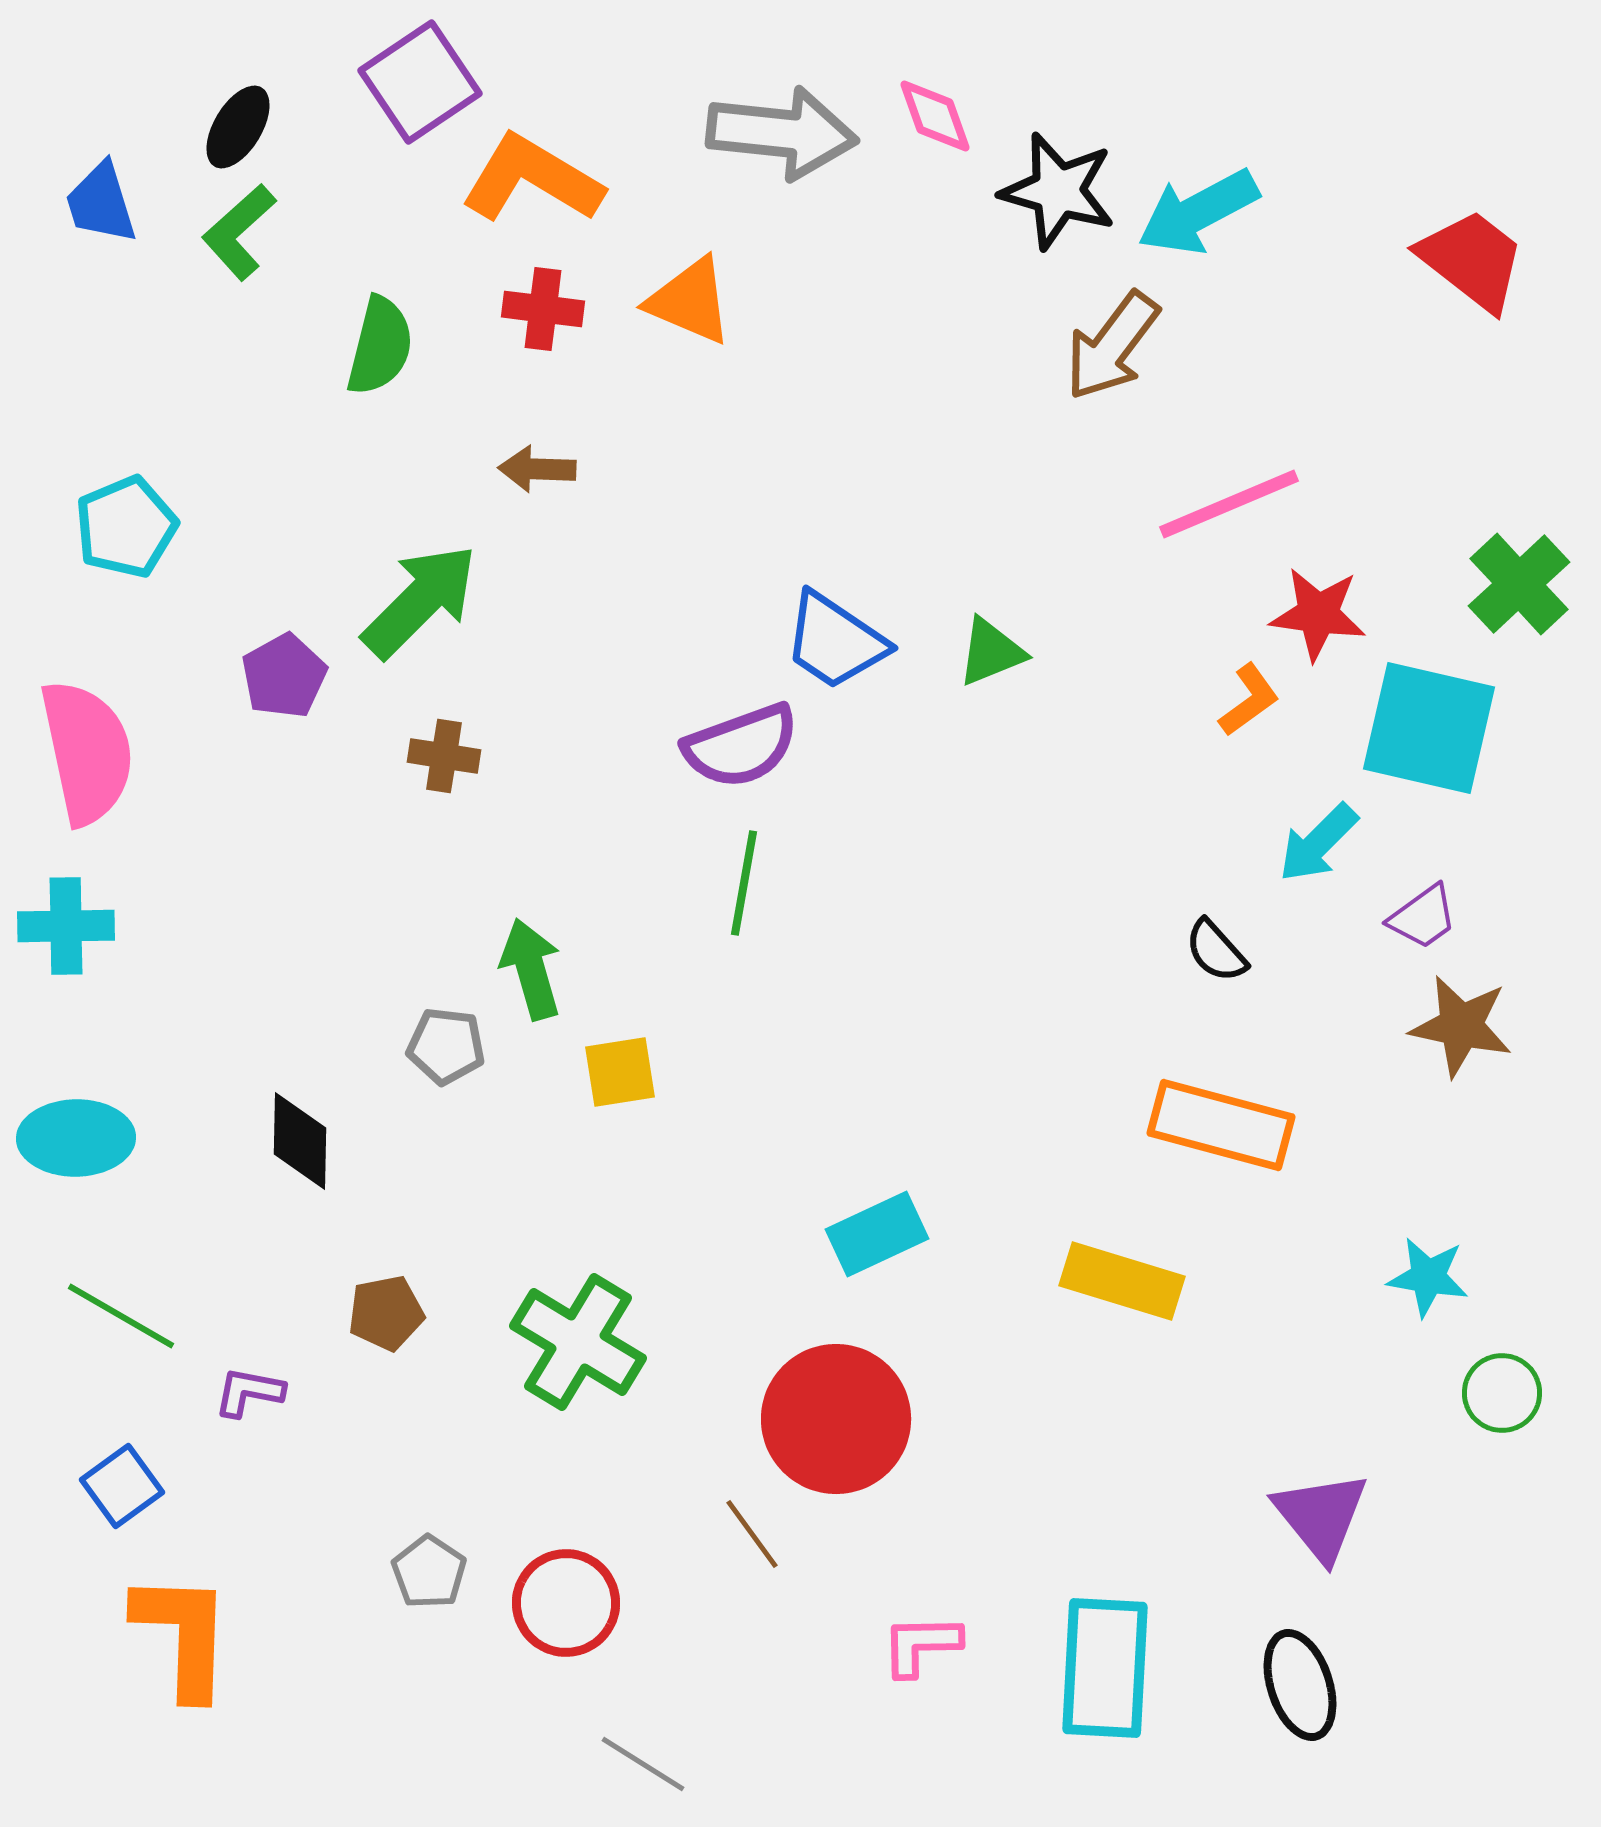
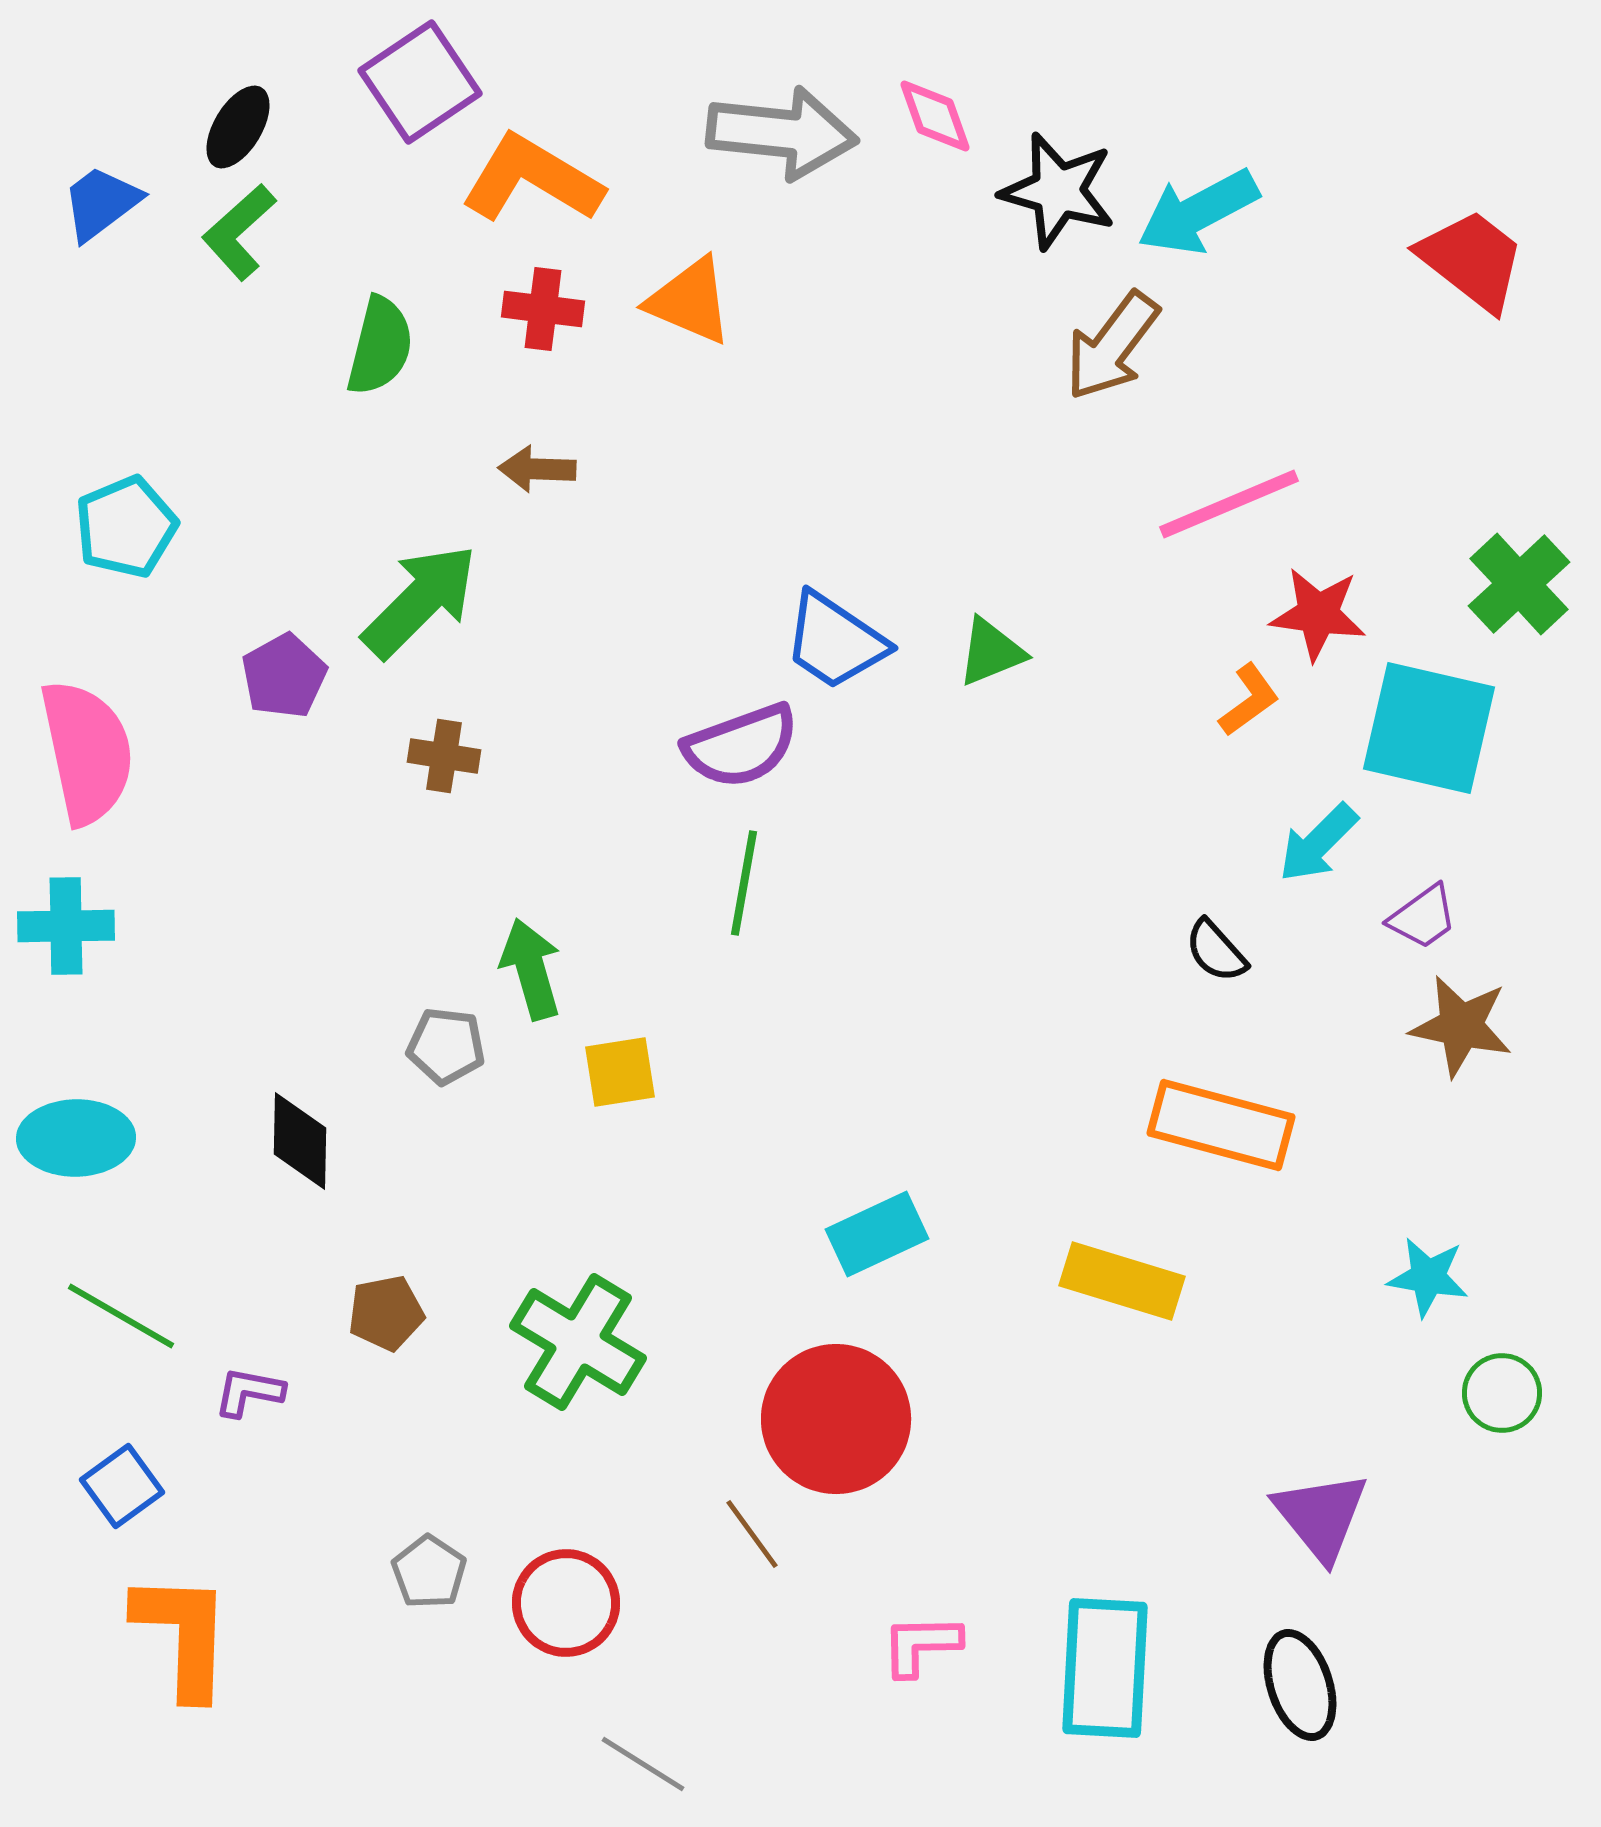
blue trapezoid at (101, 203): rotated 70 degrees clockwise
